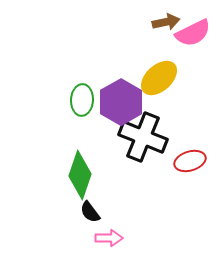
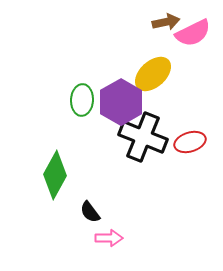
yellow ellipse: moved 6 px left, 4 px up
red ellipse: moved 19 px up
green diamond: moved 25 px left; rotated 9 degrees clockwise
